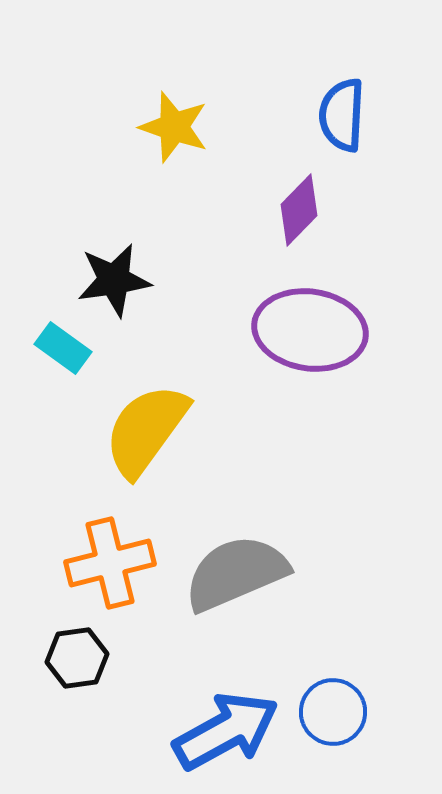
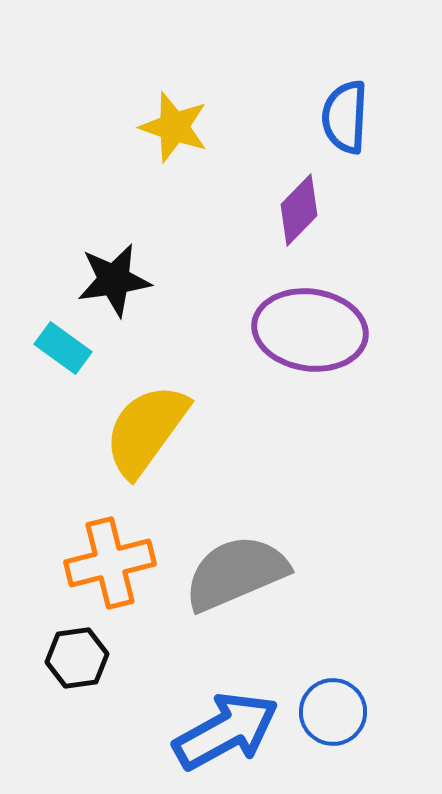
blue semicircle: moved 3 px right, 2 px down
